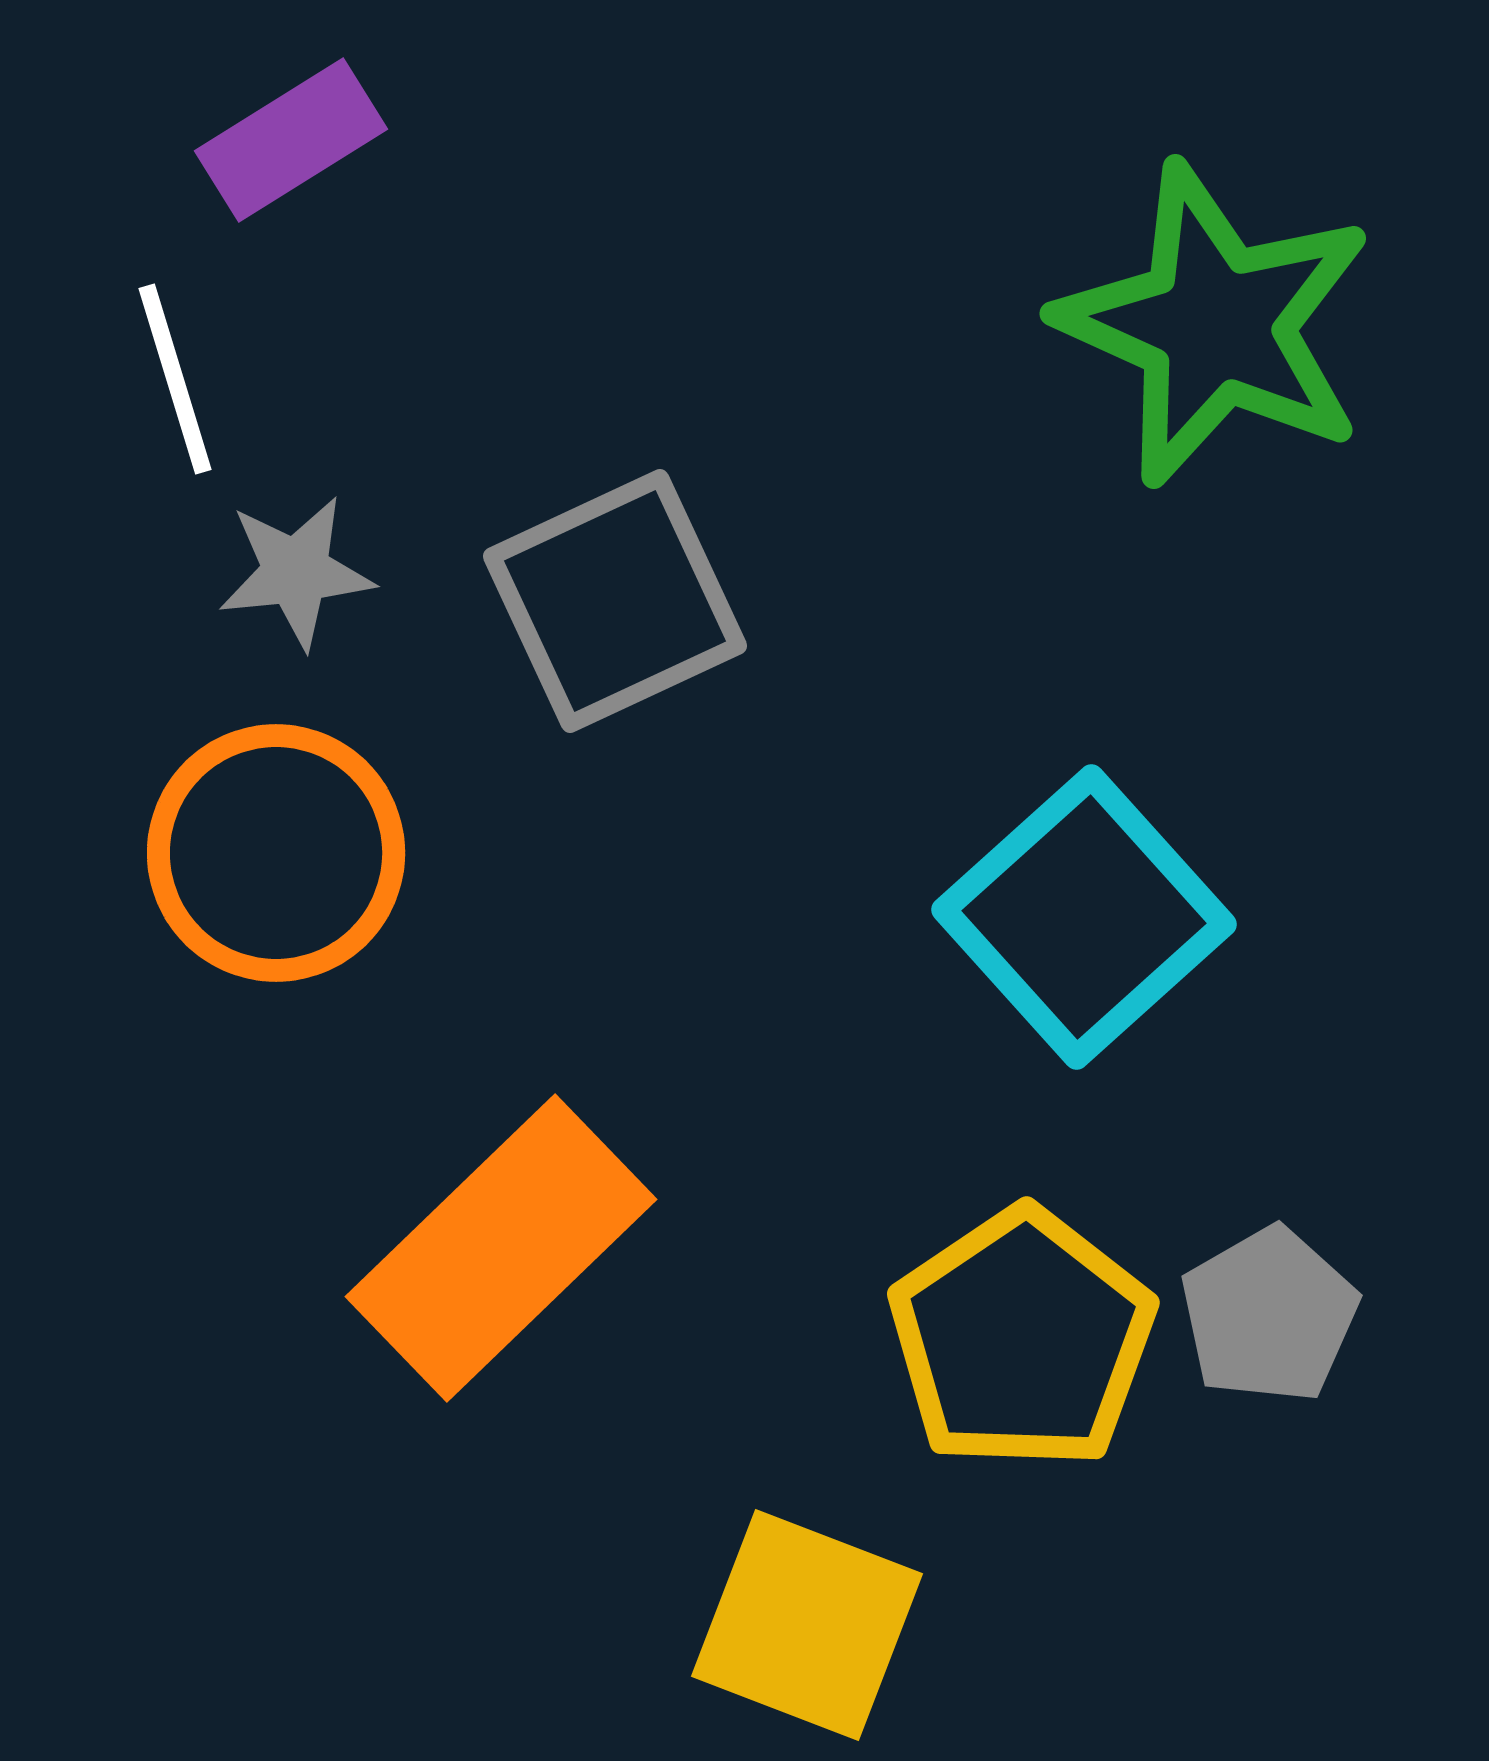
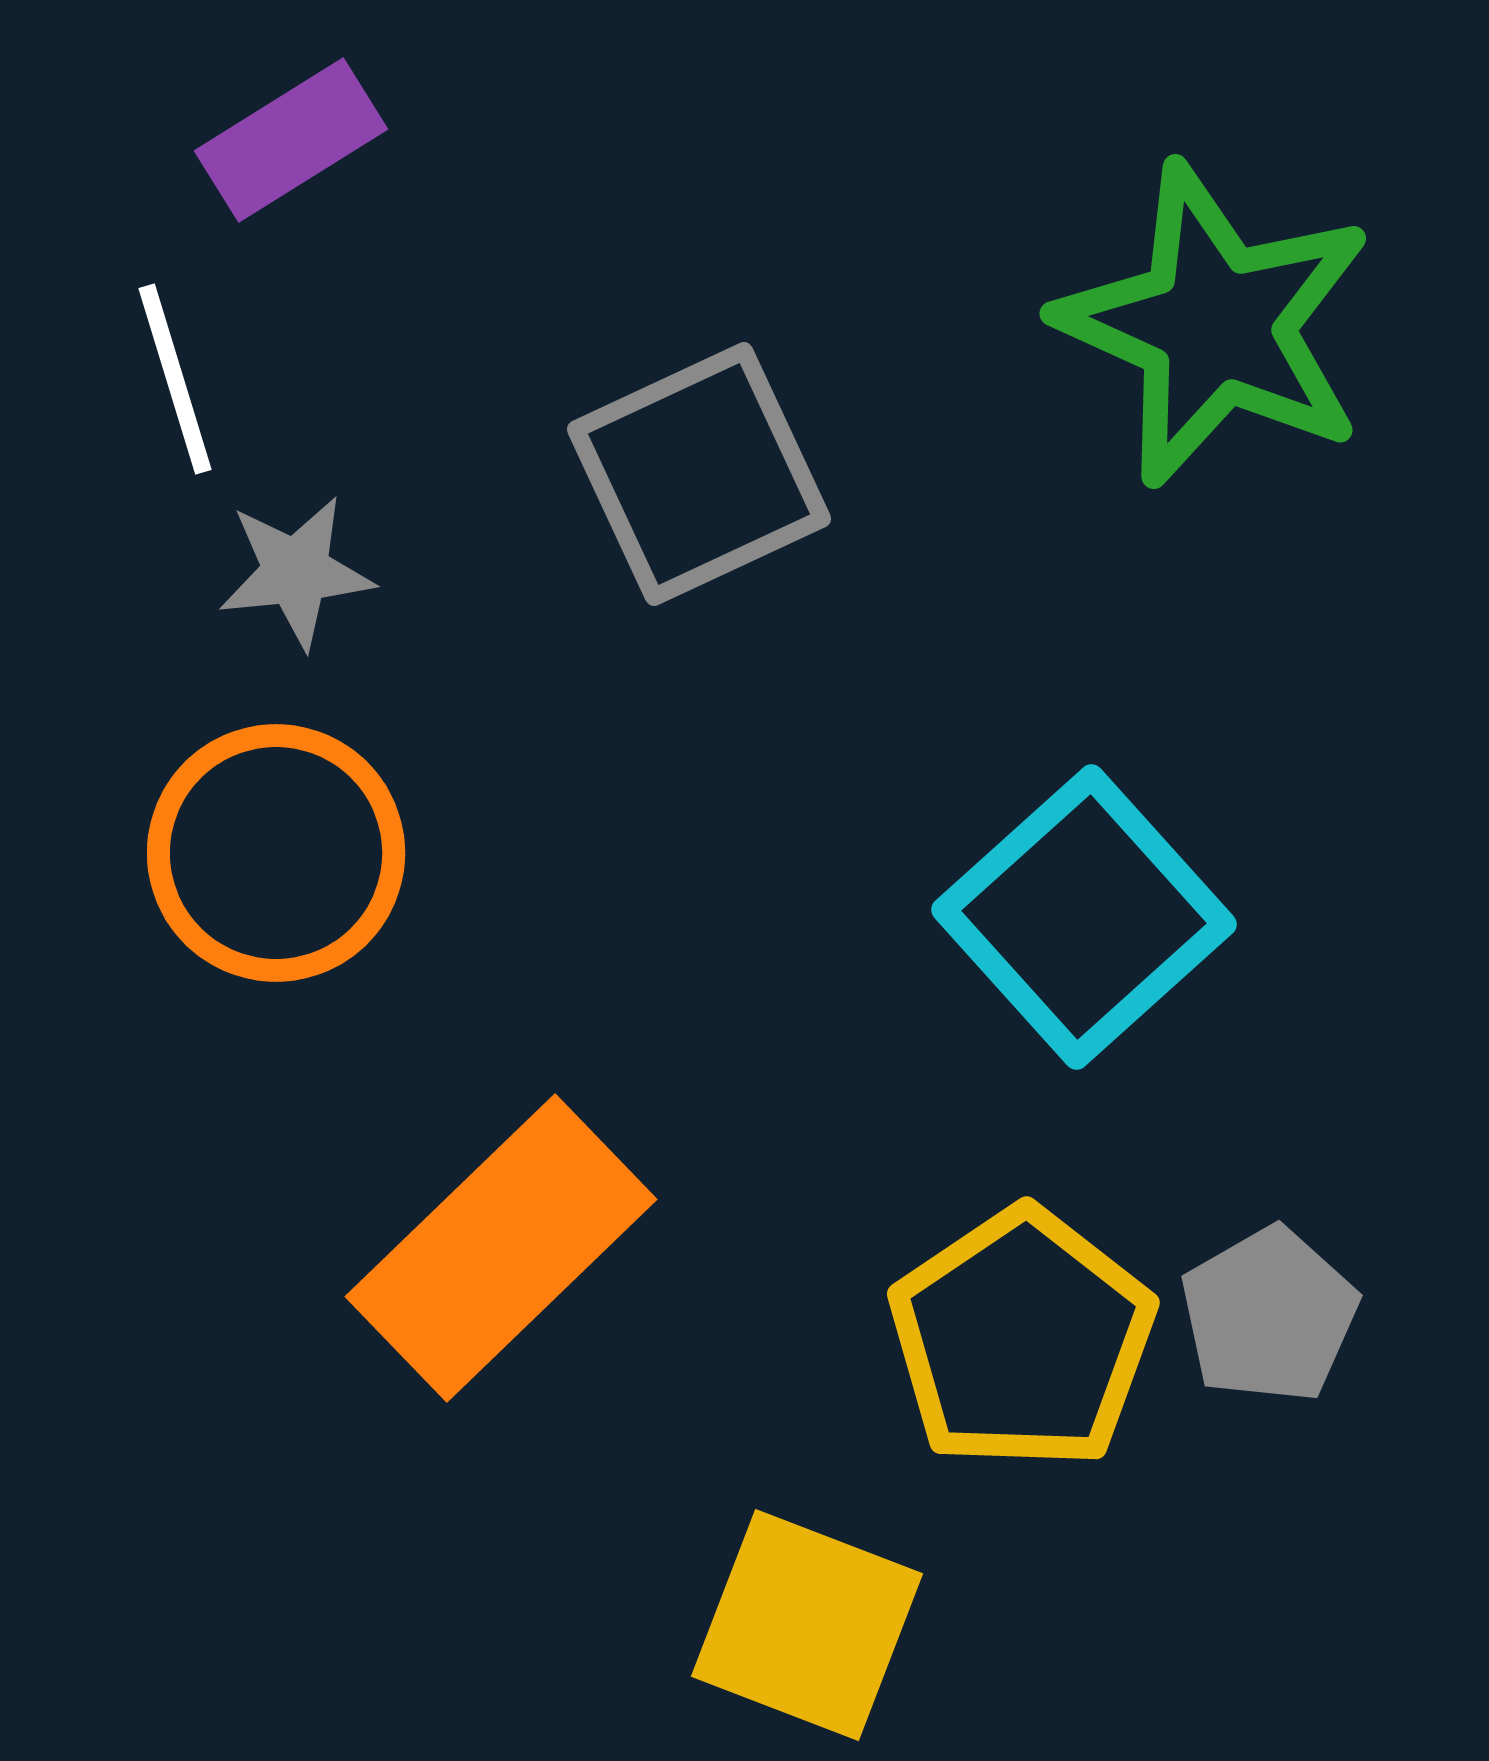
gray square: moved 84 px right, 127 px up
